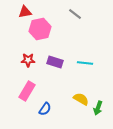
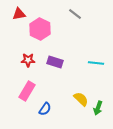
red triangle: moved 6 px left, 2 px down
pink hexagon: rotated 20 degrees counterclockwise
cyan line: moved 11 px right
yellow semicircle: rotated 14 degrees clockwise
